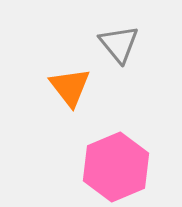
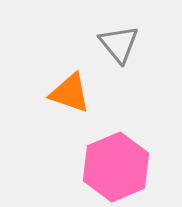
orange triangle: moved 6 px down; rotated 33 degrees counterclockwise
